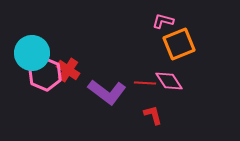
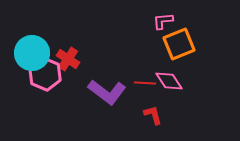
pink L-shape: rotated 20 degrees counterclockwise
red cross: moved 11 px up
